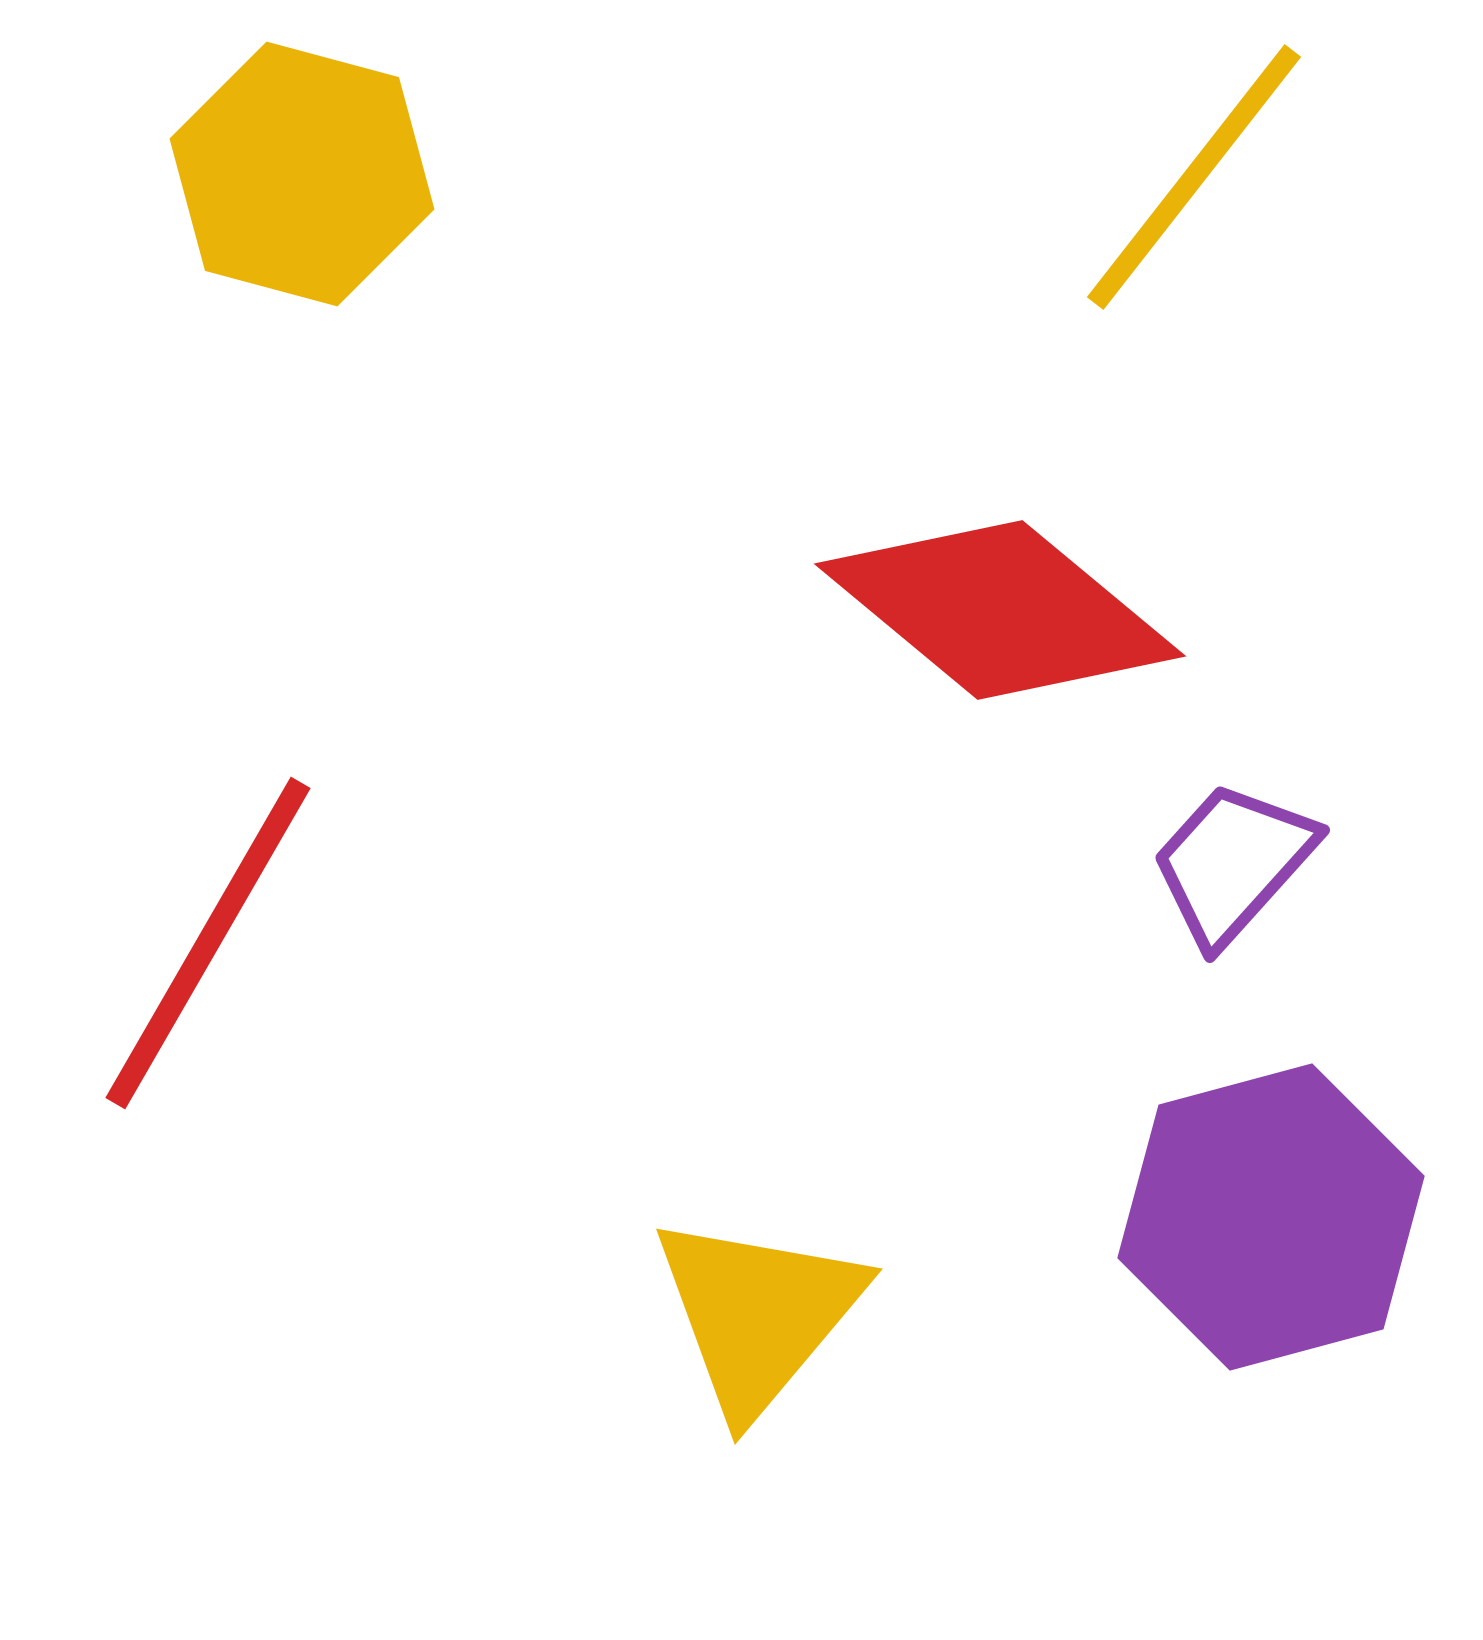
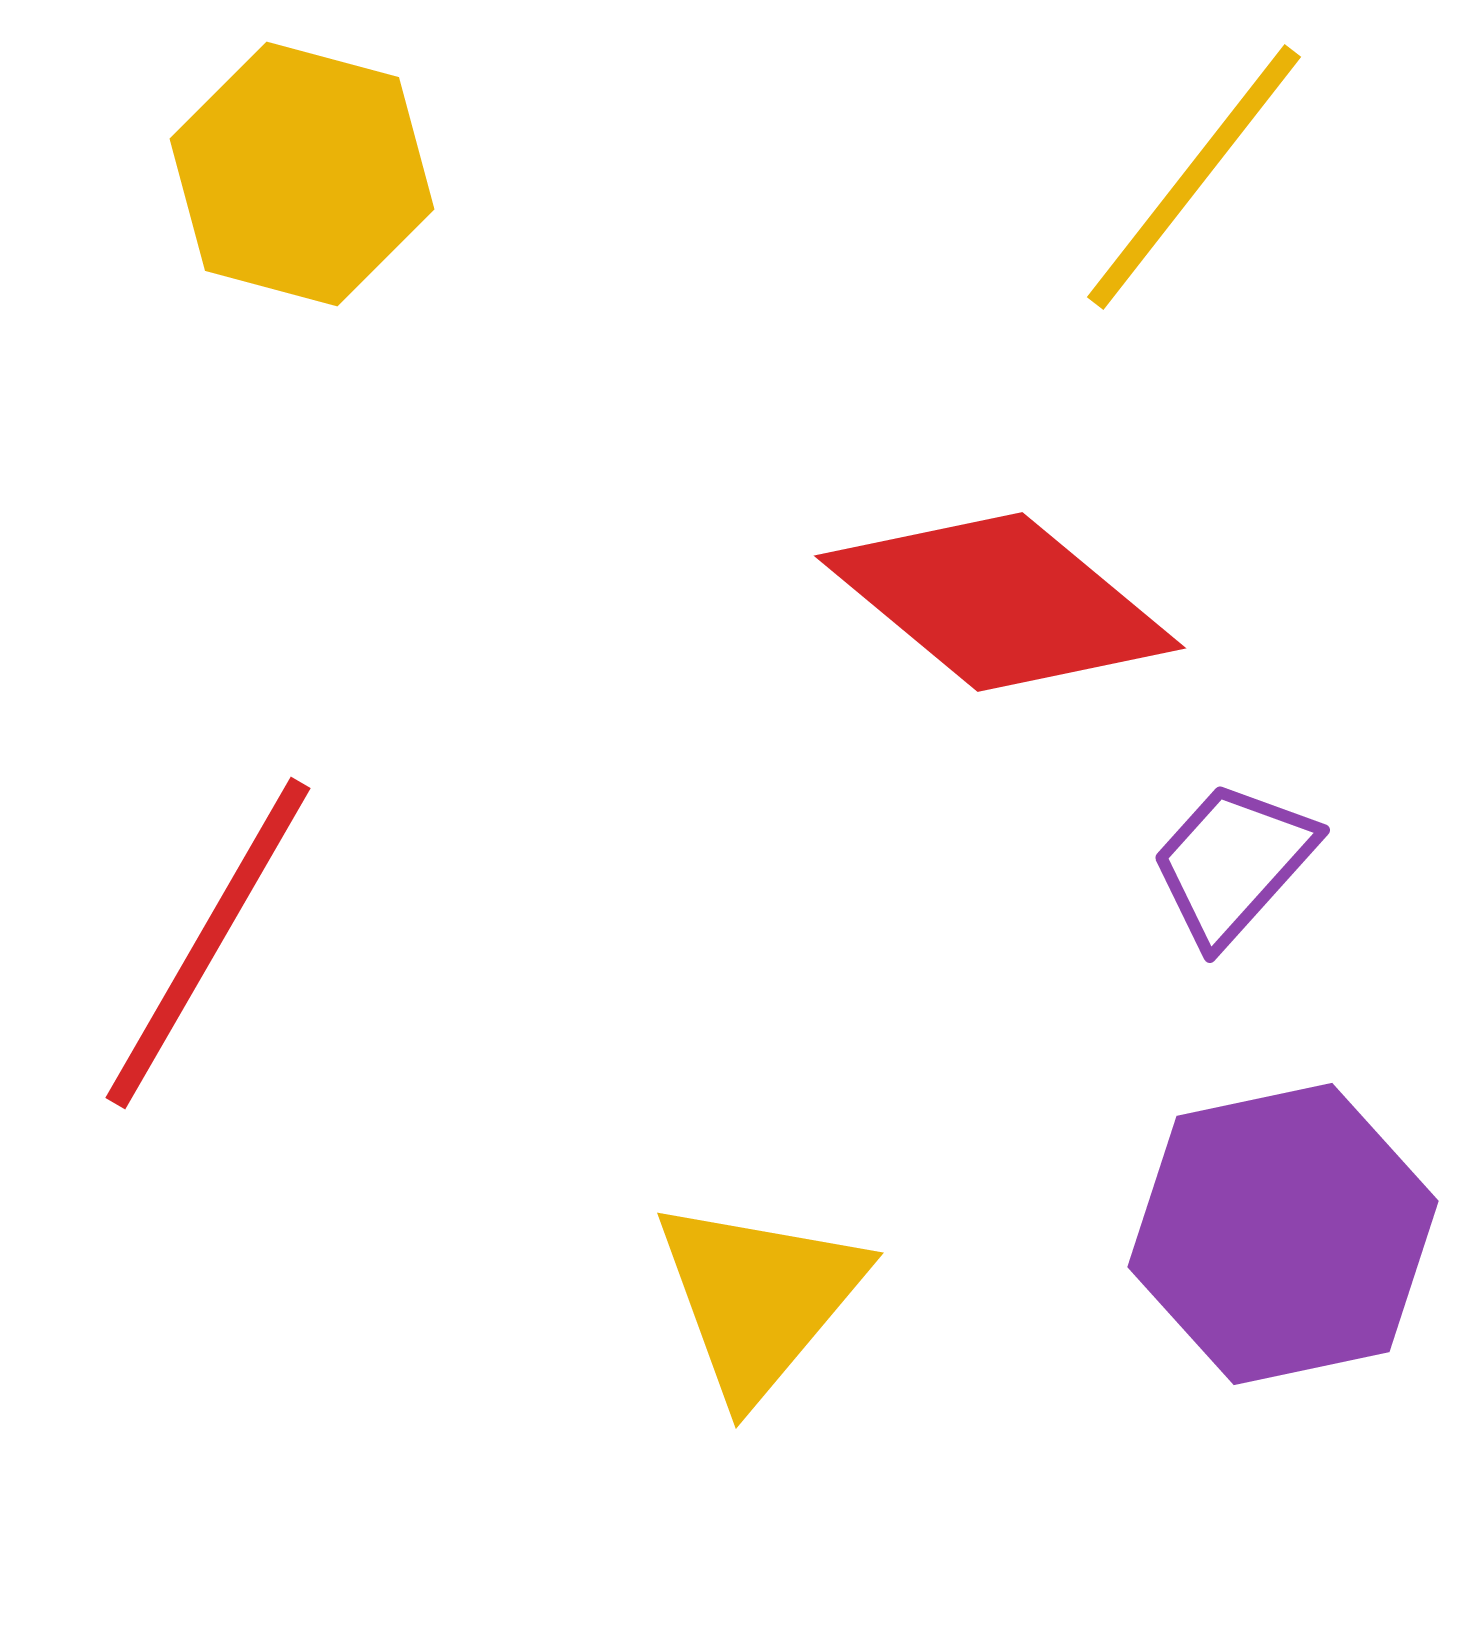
red diamond: moved 8 px up
purple hexagon: moved 12 px right, 17 px down; rotated 3 degrees clockwise
yellow triangle: moved 1 px right, 16 px up
